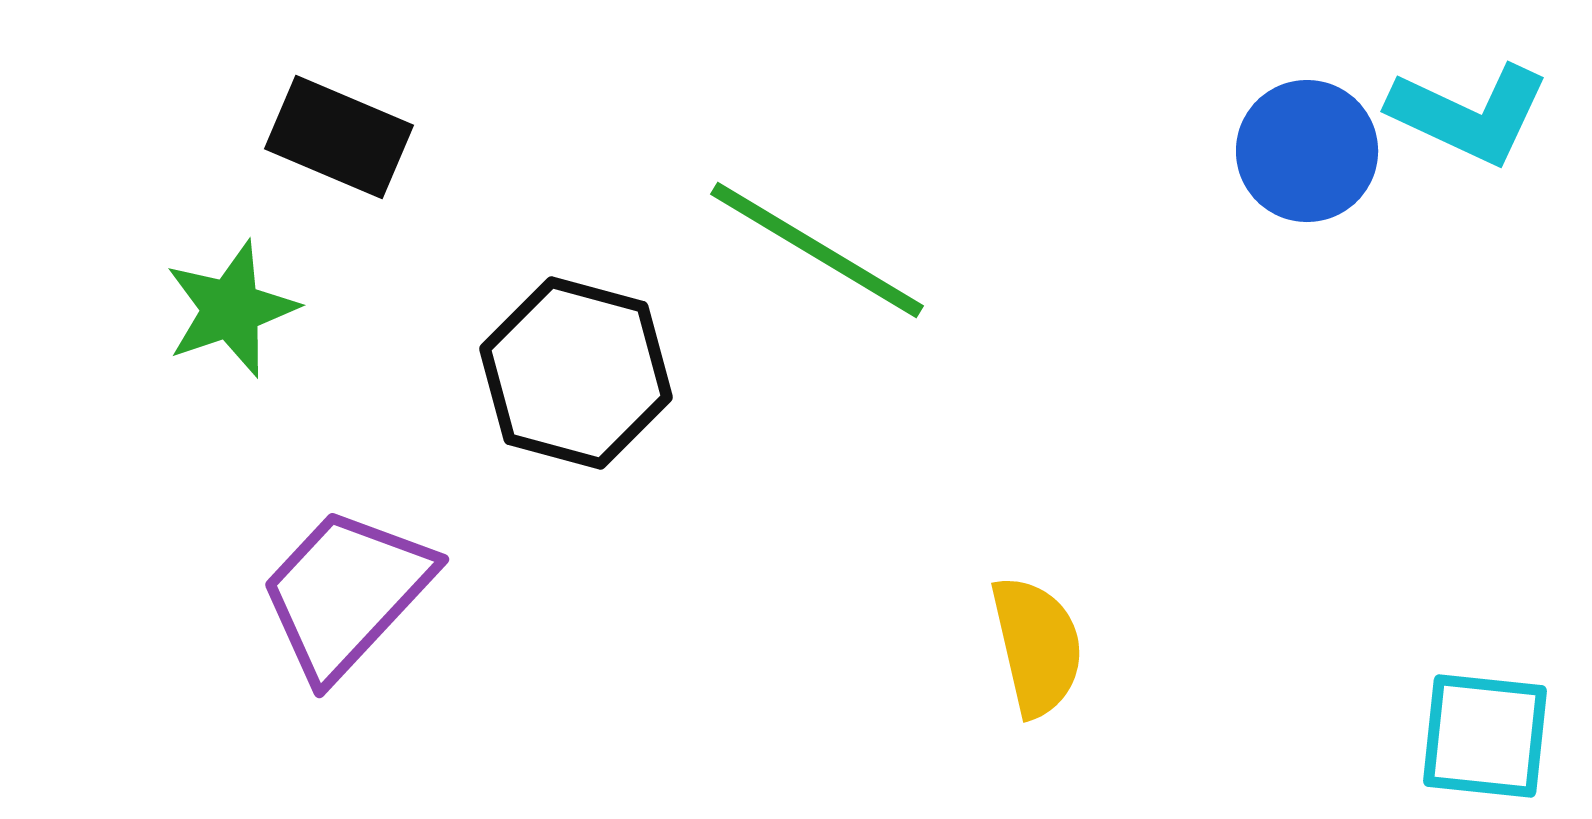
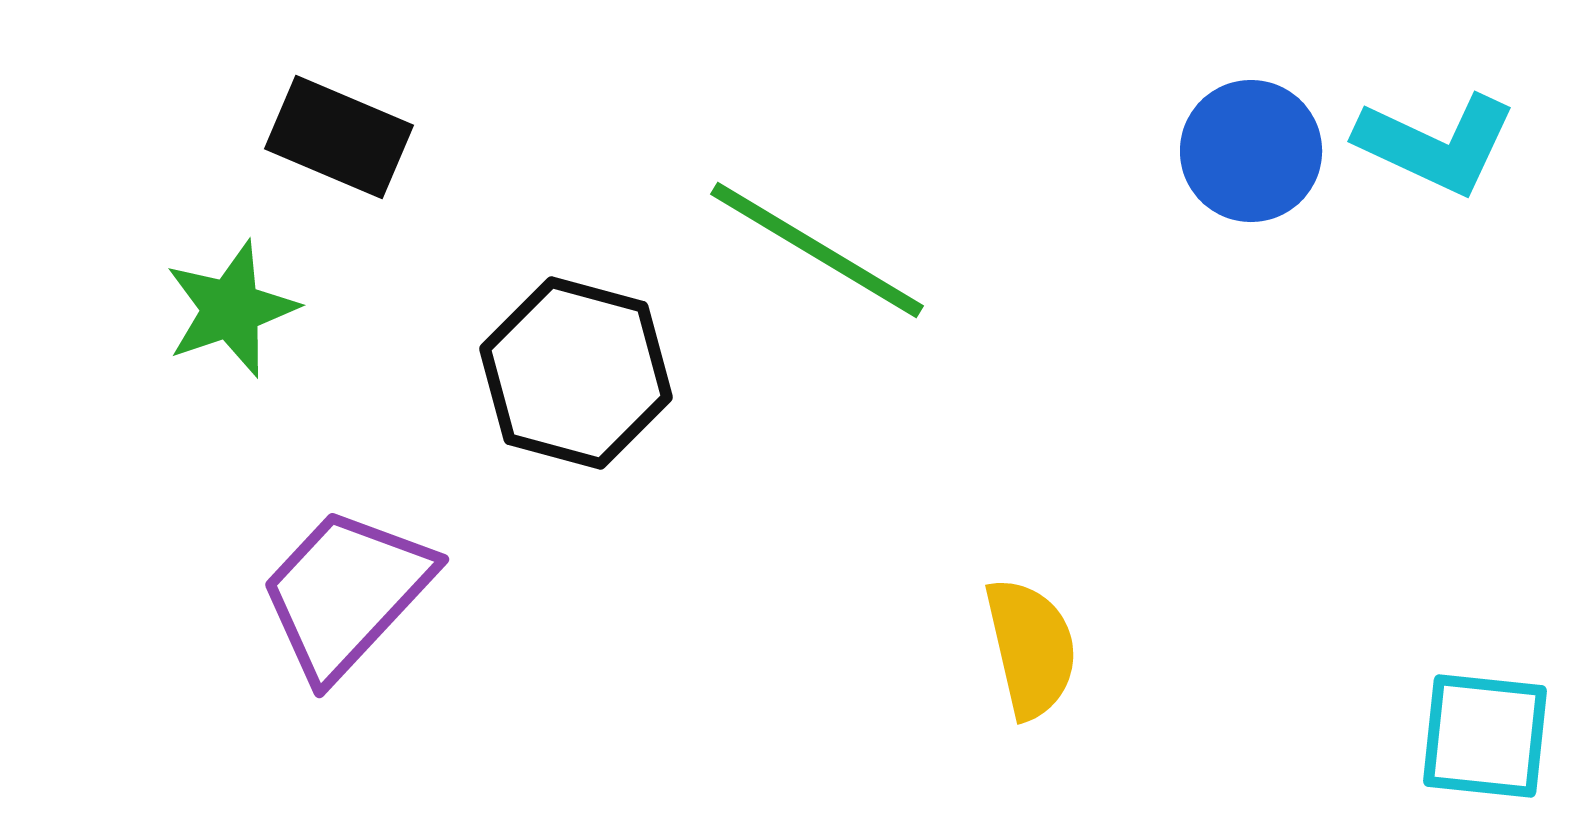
cyan L-shape: moved 33 px left, 30 px down
blue circle: moved 56 px left
yellow semicircle: moved 6 px left, 2 px down
